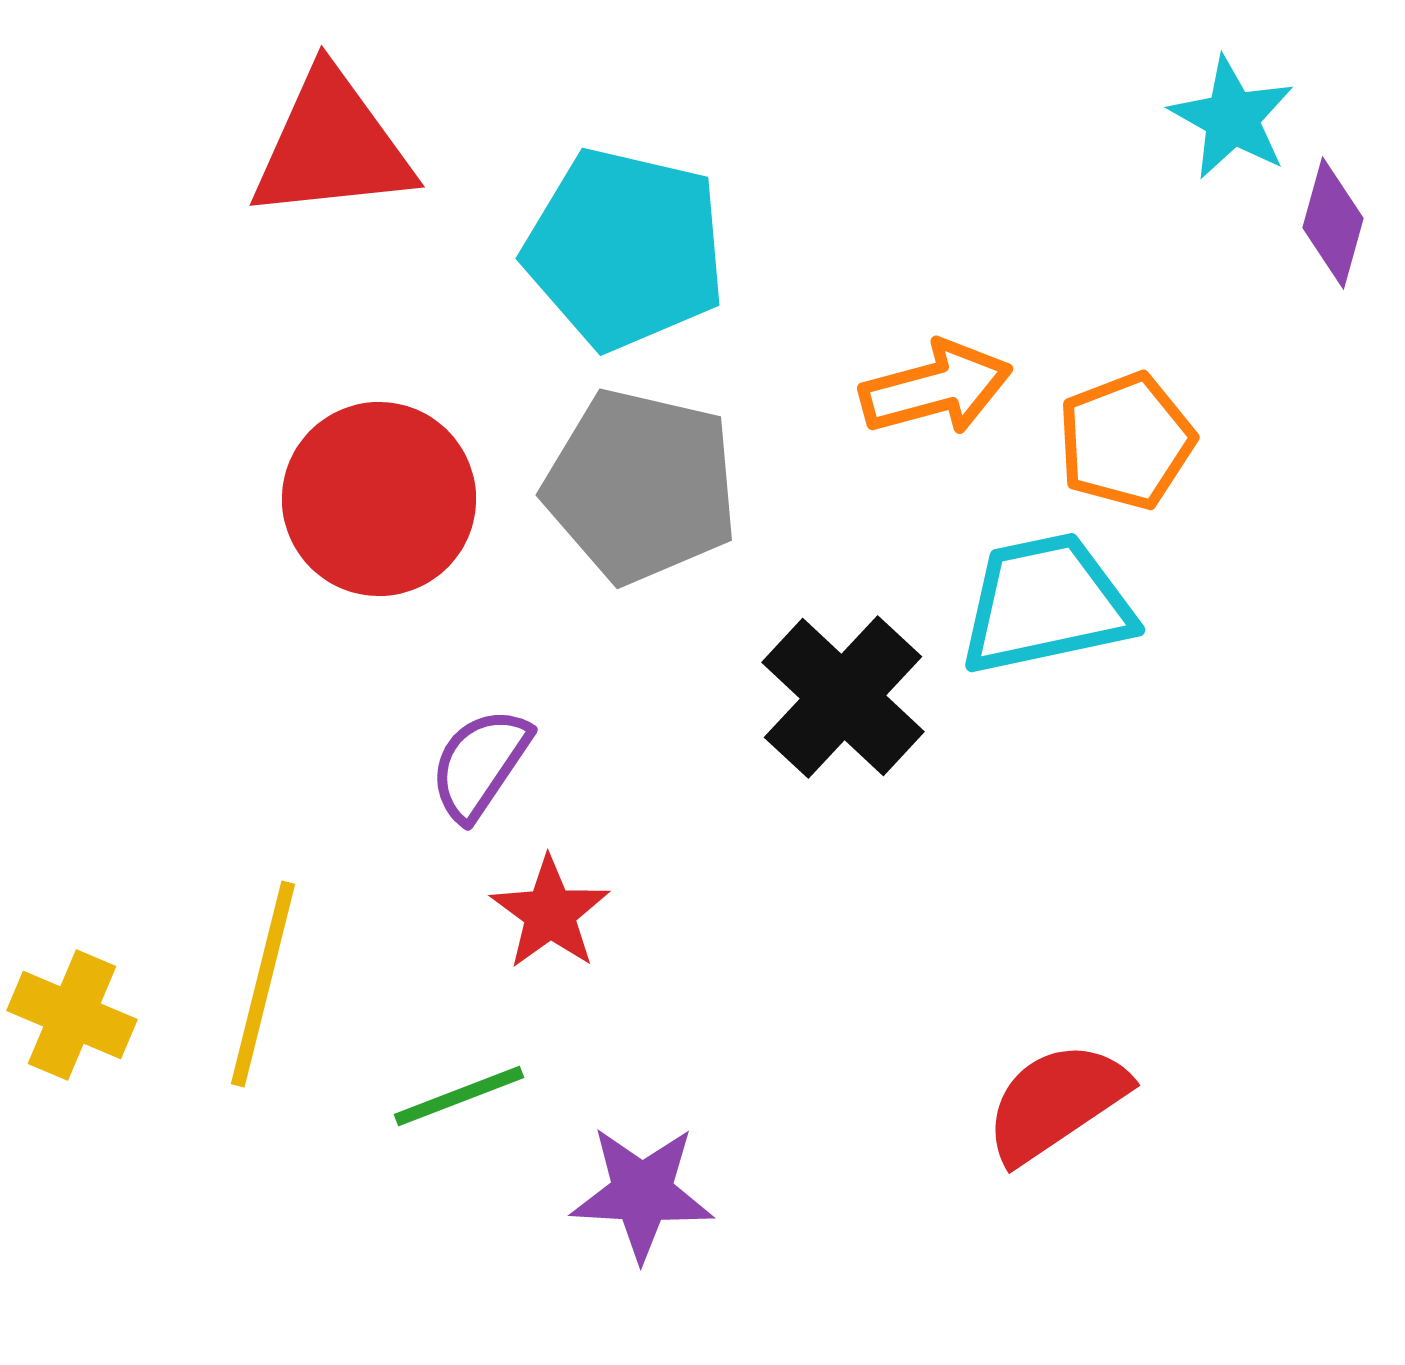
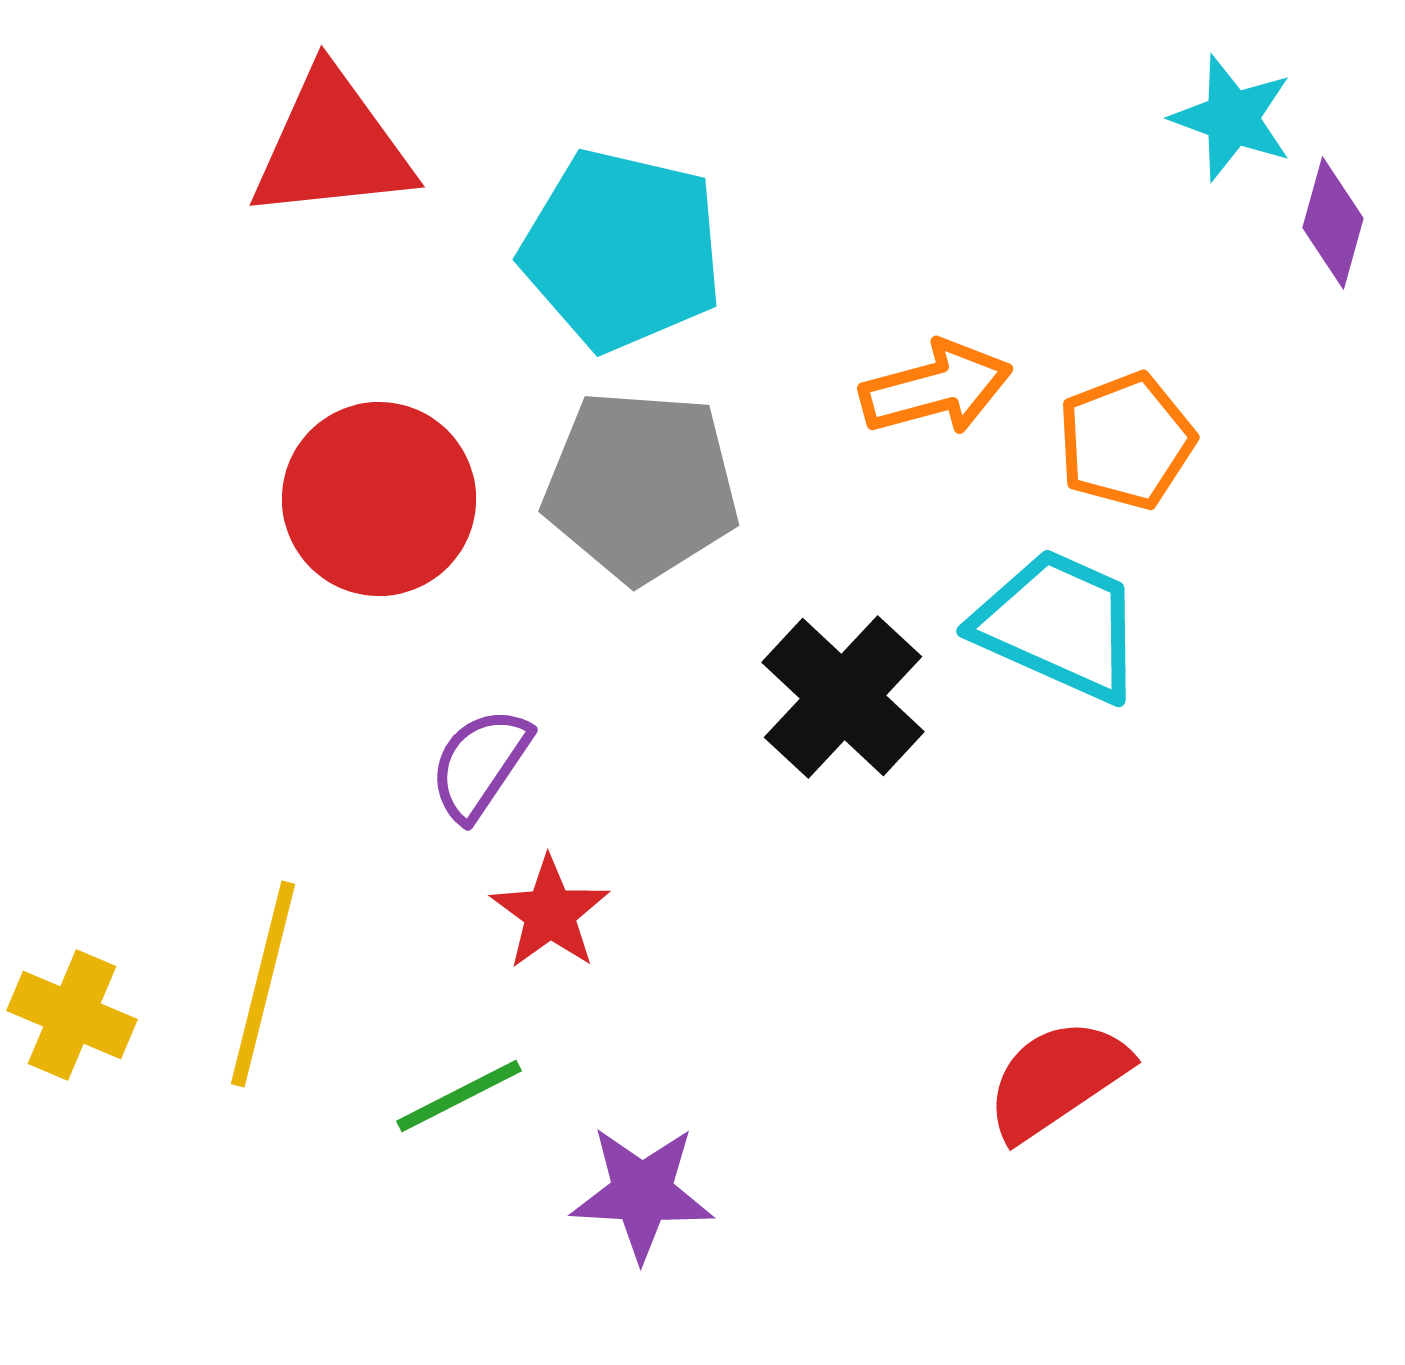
cyan star: rotated 9 degrees counterclockwise
cyan pentagon: moved 3 px left, 1 px down
gray pentagon: rotated 9 degrees counterclockwise
cyan trapezoid: moved 13 px right, 21 px down; rotated 36 degrees clockwise
green line: rotated 6 degrees counterclockwise
red semicircle: moved 1 px right, 23 px up
